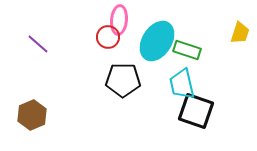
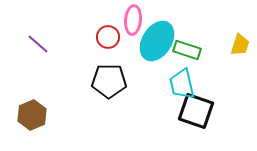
pink ellipse: moved 14 px right
yellow trapezoid: moved 12 px down
black pentagon: moved 14 px left, 1 px down
